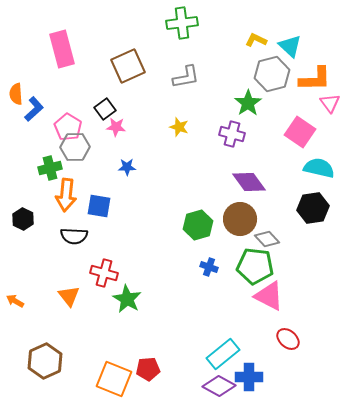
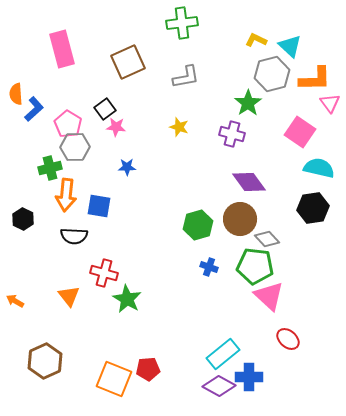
brown square at (128, 66): moved 4 px up
pink pentagon at (68, 127): moved 3 px up
pink triangle at (269, 296): rotated 16 degrees clockwise
